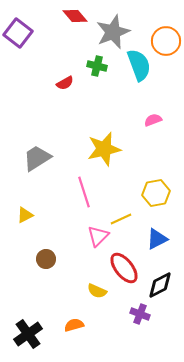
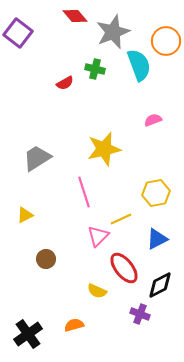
green cross: moved 2 px left, 3 px down
